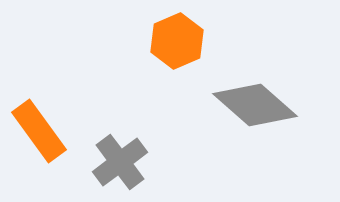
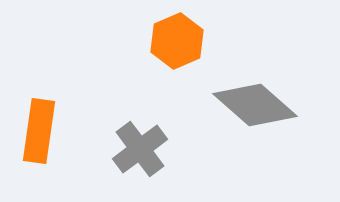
orange rectangle: rotated 44 degrees clockwise
gray cross: moved 20 px right, 13 px up
